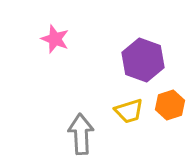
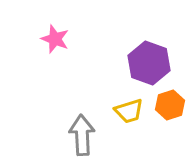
purple hexagon: moved 6 px right, 3 px down
gray arrow: moved 1 px right, 1 px down
